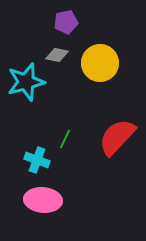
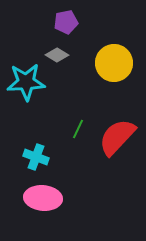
gray diamond: rotated 20 degrees clockwise
yellow circle: moved 14 px right
cyan star: rotated 12 degrees clockwise
green line: moved 13 px right, 10 px up
cyan cross: moved 1 px left, 3 px up
pink ellipse: moved 2 px up
